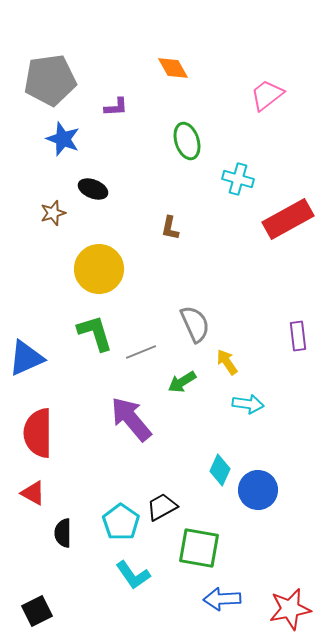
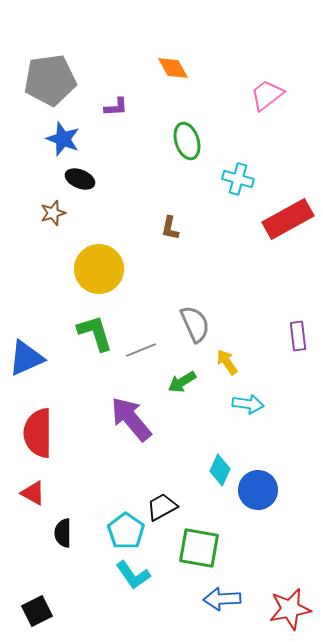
black ellipse: moved 13 px left, 10 px up
gray line: moved 2 px up
cyan pentagon: moved 5 px right, 9 px down
